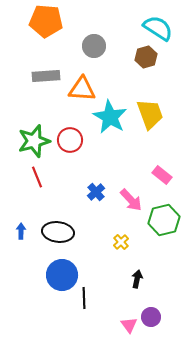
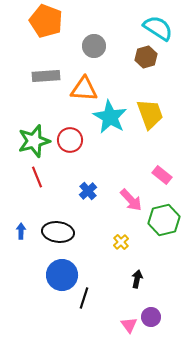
orange pentagon: rotated 16 degrees clockwise
orange triangle: moved 2 px right
blue cross: moved 8 px left, 1 px up
black line: rotated 20 degrees clockwise
